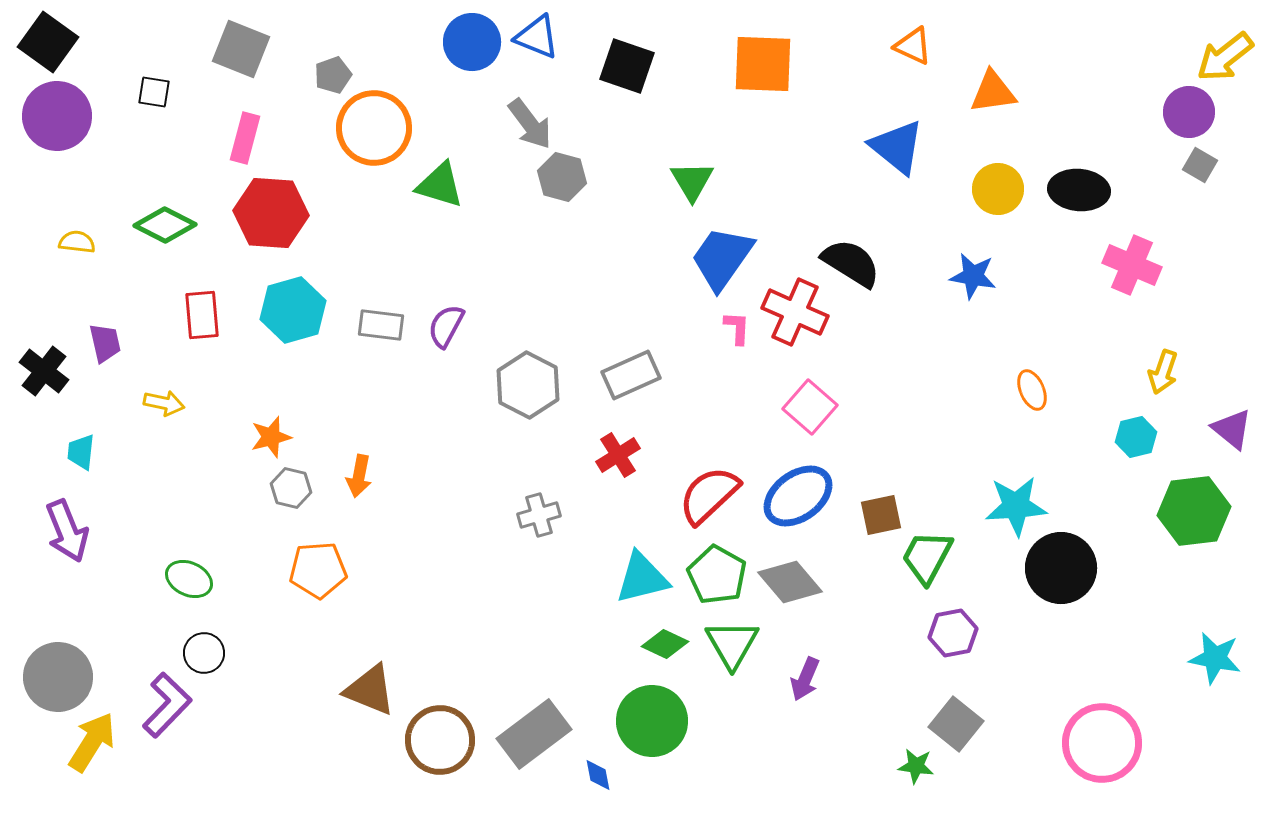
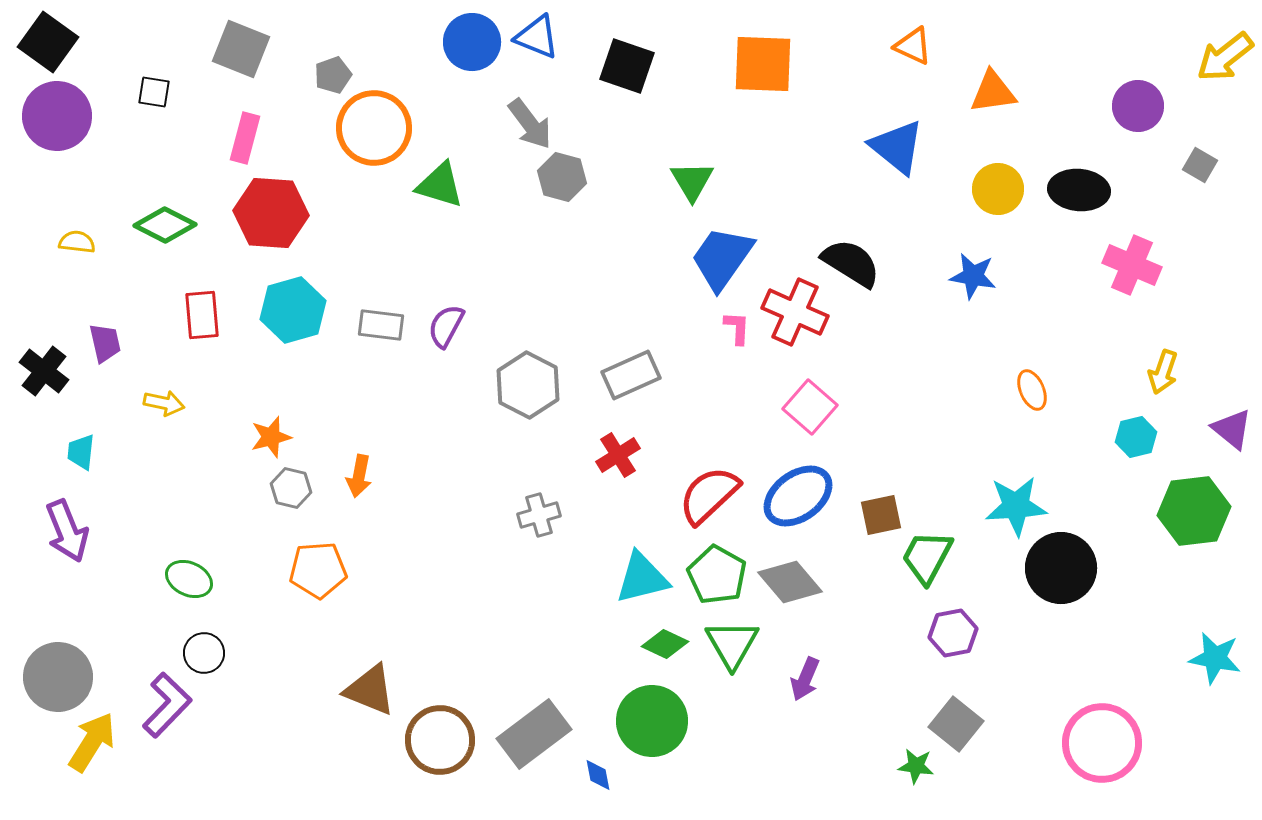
purple circle at (1189, 112): moved 51 px left, 6 px up
